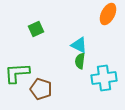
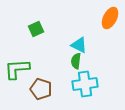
orange ellipse: moved 2 px right, 4 px down
green semicircle: moved 4 px left
green L-shape: moved 4 px up
cyan cross: moved 19 px left, 6 px down
